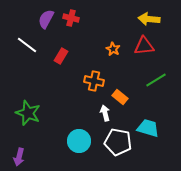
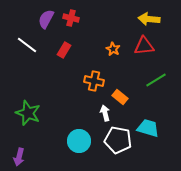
red rectangle: moved 3 px right, 6 px up
white pentagon: moved 2 px up
